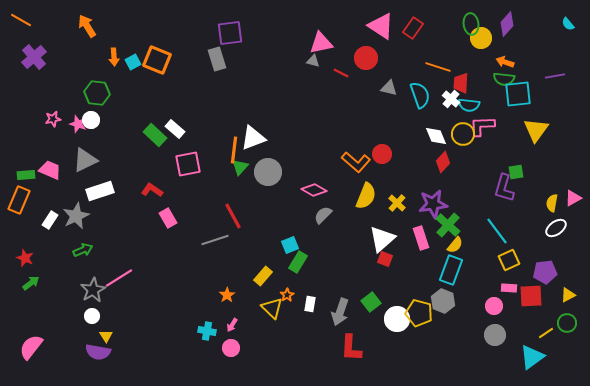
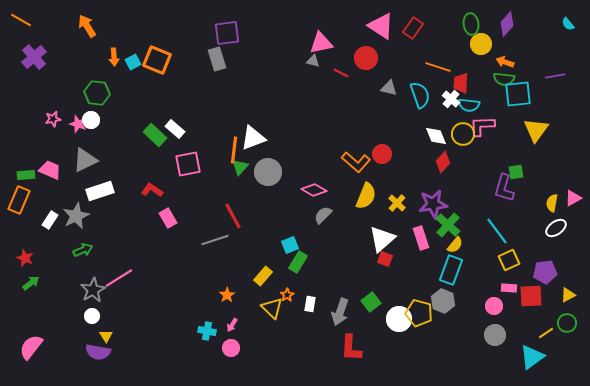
purple square at (230, 33): moved 3 px left
yellow circle at (481, 38): moved 6 px down
white circle at (397, 319): moved 2 px right
